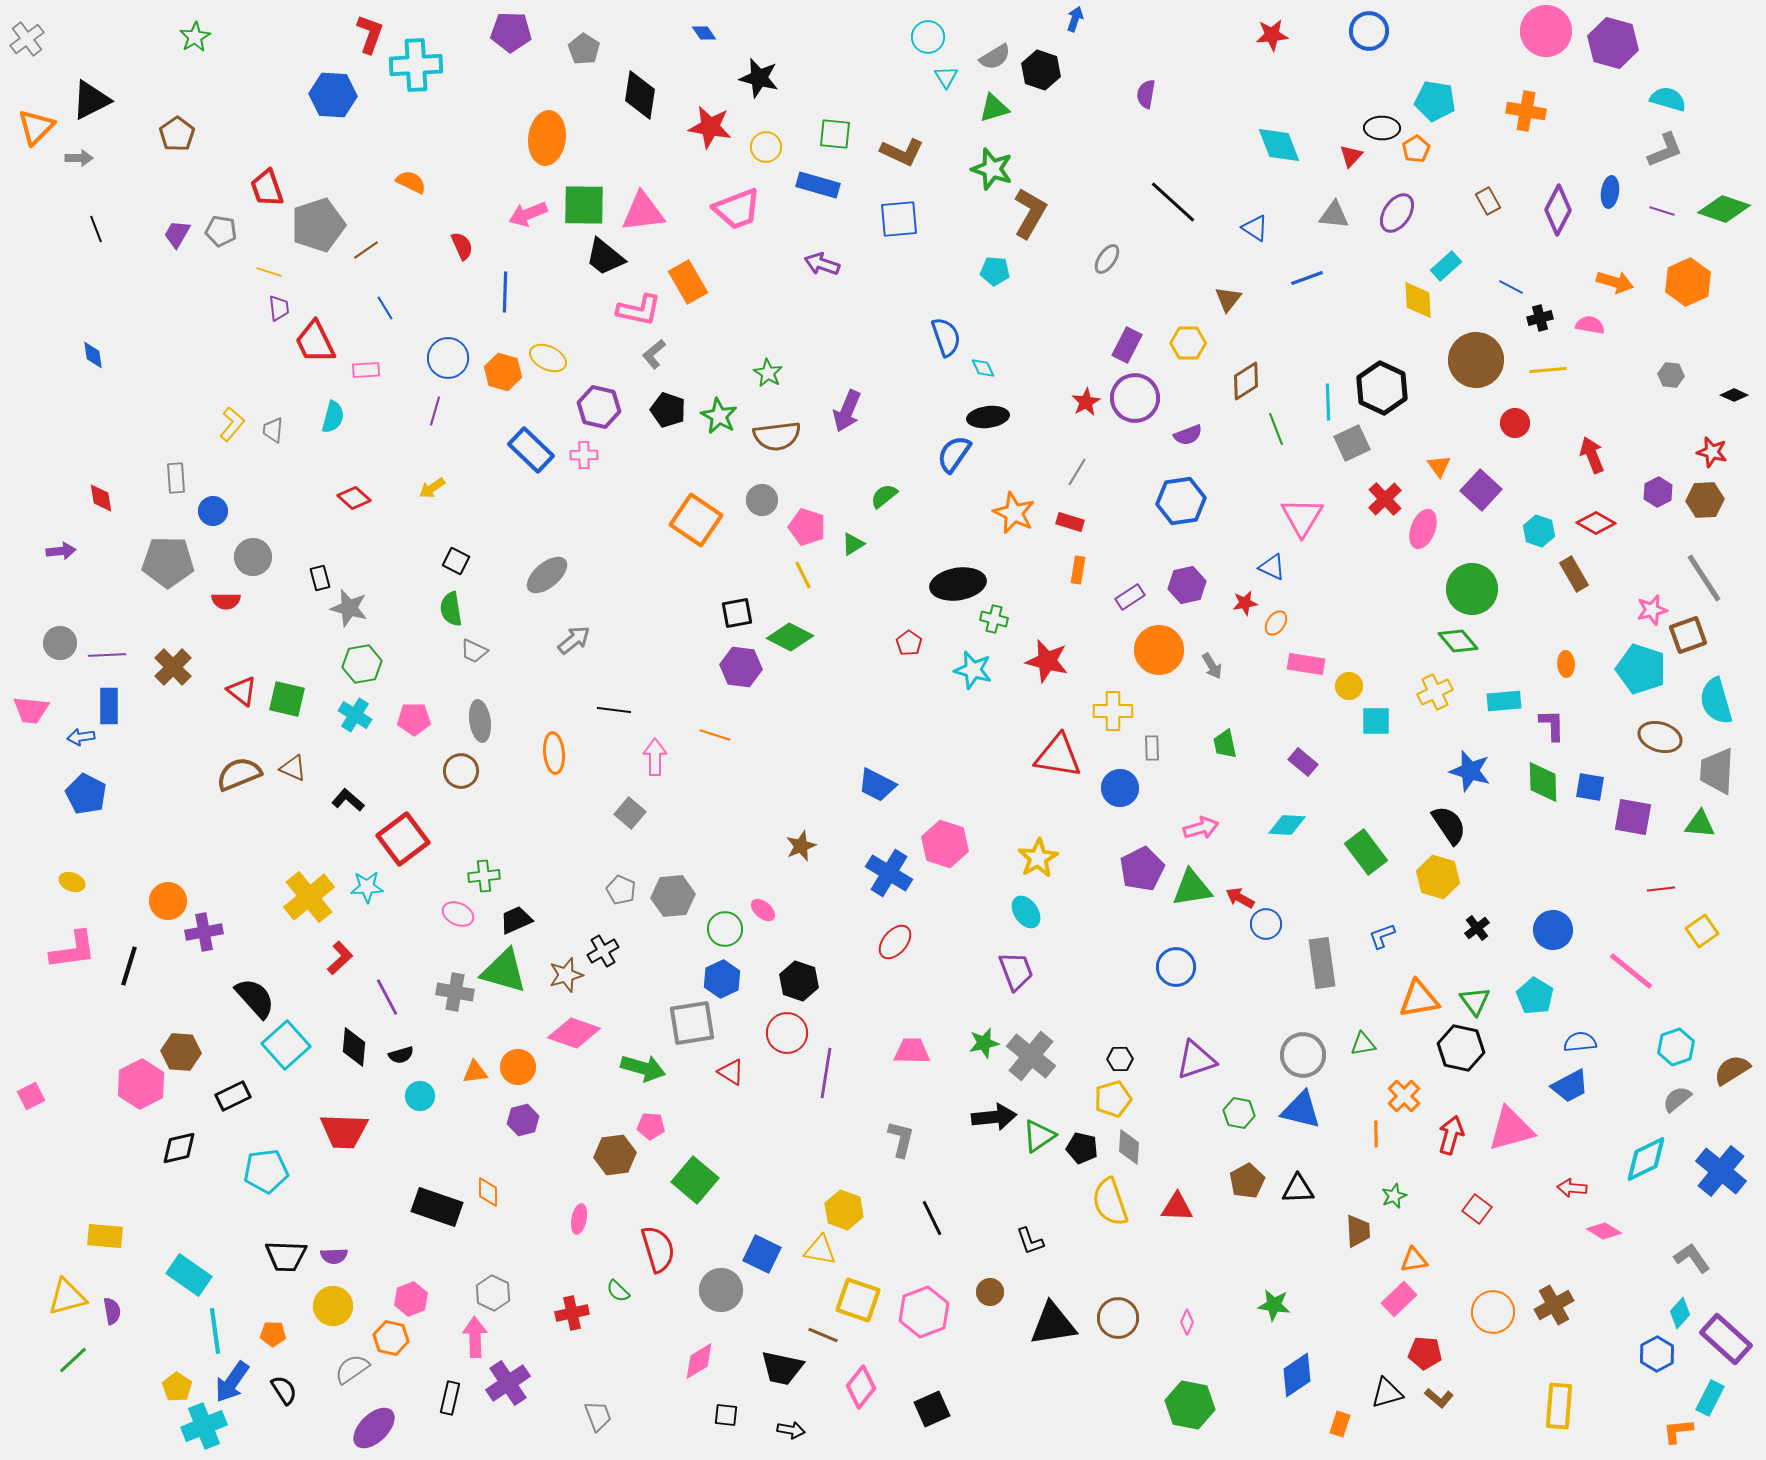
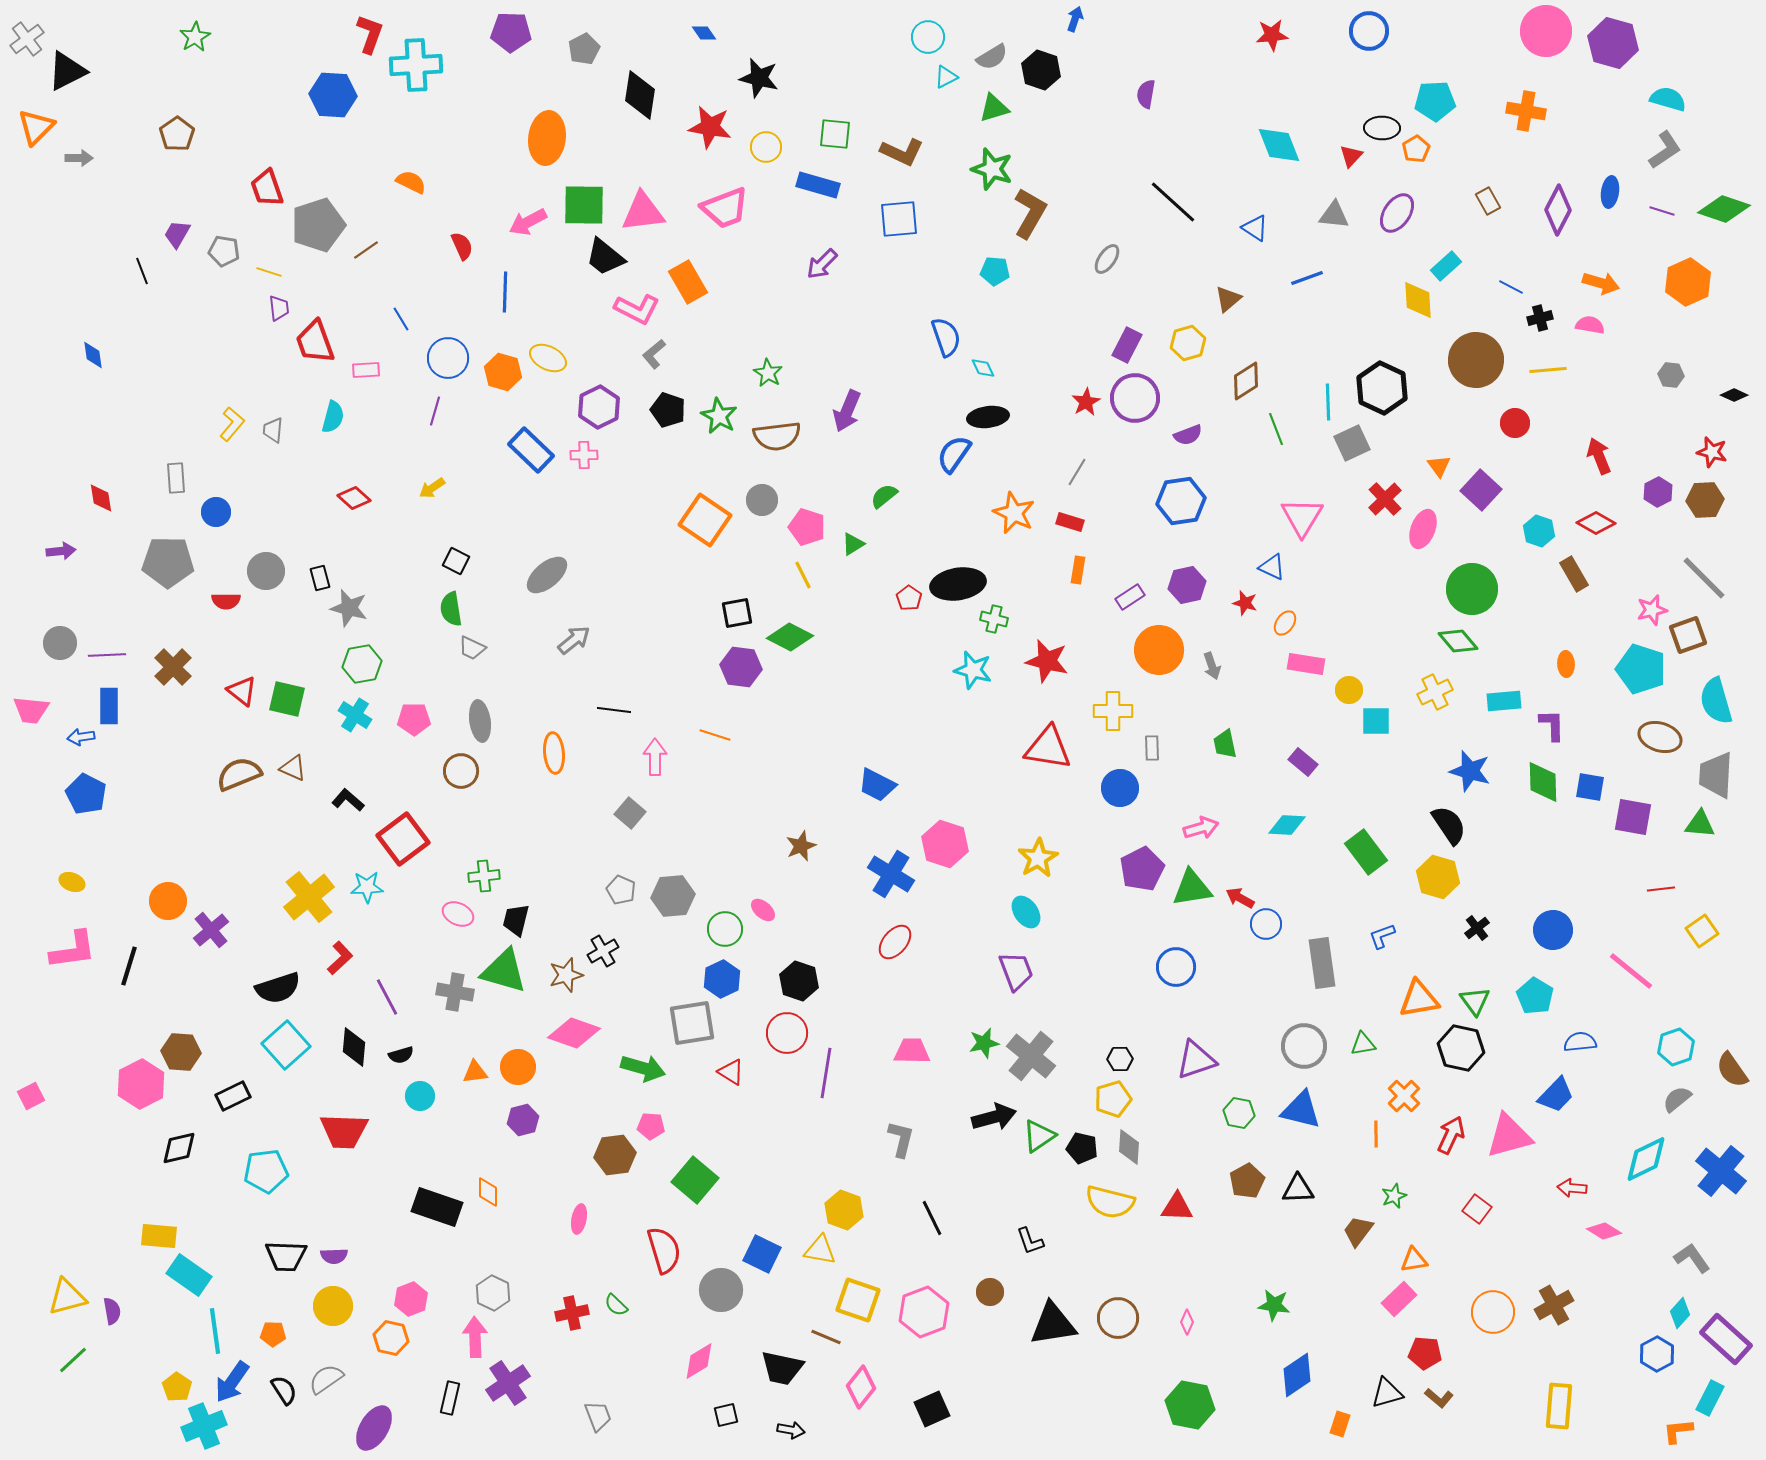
gray pentagon at (584, 49): rotated 12 degrees clockwise
gray semicircle at (995, 57): moved 3 px left
cyan triangle at (946, 77): rotated 35 degrees clockwise
black triangle at (91, 100): moved 24 px left, 29 px up
cyan pentagon at (1435, 101): rotated 12 degrees counterclockwise
gray L-shape at (1665, 150): rotated 12 degrees counterclockwise
pink trapezoid at (737, 209): moved 12 px left, 1 px up
pink arrow at (528, 214): moved 8 px down; rotated 6 degrees counterclockwise
black line at (96, 229): moved 46 px right, 42 px down
gray pentagon at (221, 231): moved 3 px right, 20 px down
purple arrow at (822, 264): rotated 64 degrees counterclockwise
orange arrow at (1615, 282): moved 14 px left, 1 px down
brown triangle at (1228, 299): rotated 12 degrees clockwise
blue line at (385, 308): moved 16 px right, 11 px down
pink L-shape at (639, 310): moved 2 px left, 1 px up; rotated 15 degrees clockwise
red trapezoid at (315, 342): rotated 6 degrees clockwise
yellow hexagon at (1188, 343): rotated 16 degrees counterclockwise
purple hexagon at (599, 407): rotated 21 degrees clockwise
red arrow at (1592, 455): moved 7 px right, 1 px down
blue circle at (213, 511): moved 3 px right, 1 px down
orange square at (696, 520): moved 9 px right
gray circle at (253, 557): moved 13 px right, 14 px down
gray line at (1704, 578): rotated 12 degrees counterclockwise
red star at (1245, 603): rotated 25 degrees clockwise
orange ellipse at (1276, 623): moved 9 px right
red pentagon at (909, 643): moved 45 px up
gray trapezoid at (474, 651): moved 2 px left, 3 px up
gray arrow at (1212, 666): rotated 12 degrees clockwise
yellow circle at (1349, 686): moved 4 px down
red triangle at (1058, 756): moved 10 px left, 8 px up
gray trapezoid at (1717, 771): moved 1 px left, 4 px down
blue cross at (889, 873): moved 2 px right, 1 px down
black trapezoid at (516, 920): rotated 52 degrees counterclockwise
purple cross at (204, 932): moved 7 px right, 2 px up; rotated 30 degrees counterclockwise
black semicircle at (255, 998): moved 23 px right, 10 px up; rotated 114 degrees clockwise
gray circle at (1303, 1055): moved 1 px right, 9 px up
brown semicircle at (1732, 1070): rotated 93 degrees counterclockwise
blue trapezoid at (1570, 1086): moved 14 px left, 9 px down; rotated 18 degrees counterclockwise
black arrow at (994, 1117): rotated 9 degrees counterclockwise
pink triangle at (1511, 1129): moved 2 px left, 7 px down
red arrow at (1451, 1135): rotated 9 degrees clockwise
yellow semicircle at (1110, 1202): rotated 57 degrees counterclockwise
brown trapezoid at (1358, 1231): rotated 140 degrees counterclockwise
yellow rectangle at (105, 1236): moved 54 px right
red semicircle at (658, 1249): moved 6 px right, 1 px down
green semicircle at (618, 1291): moved 2 px left, 14 px down
brown line at (823, 1335): moved 3 px right, 2 px down
gray semicircle at (352, 1369): moved 26 px left, 10 px down
black square at (726, 1415): rotated 20 degrees counterclockwise
purple ellipse at (374, 1428): rotated 15 degrees counterclockwise
